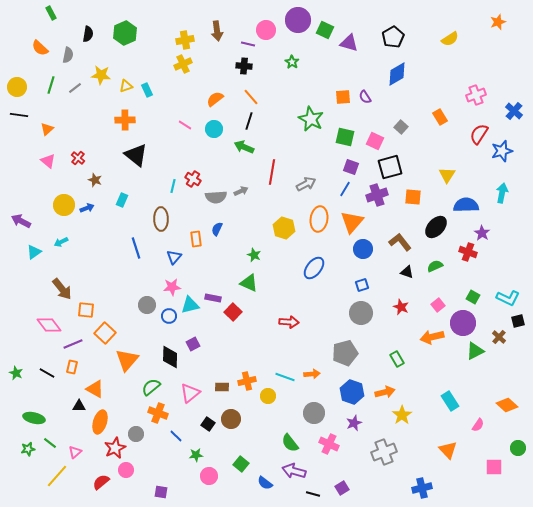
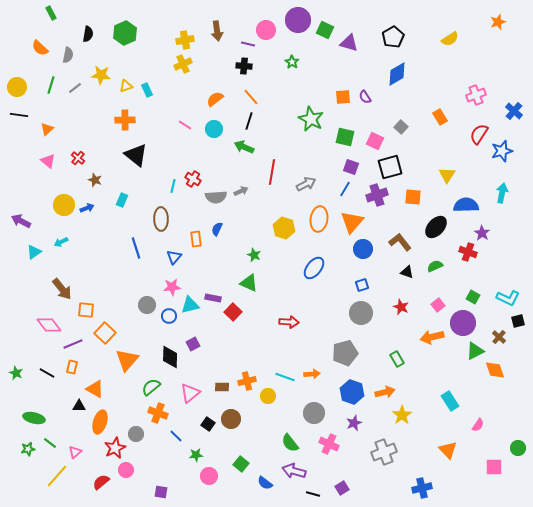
orange diamond at (507, 405): moved 12 px left, 35 px up; rotated 30 degrees clockwise
